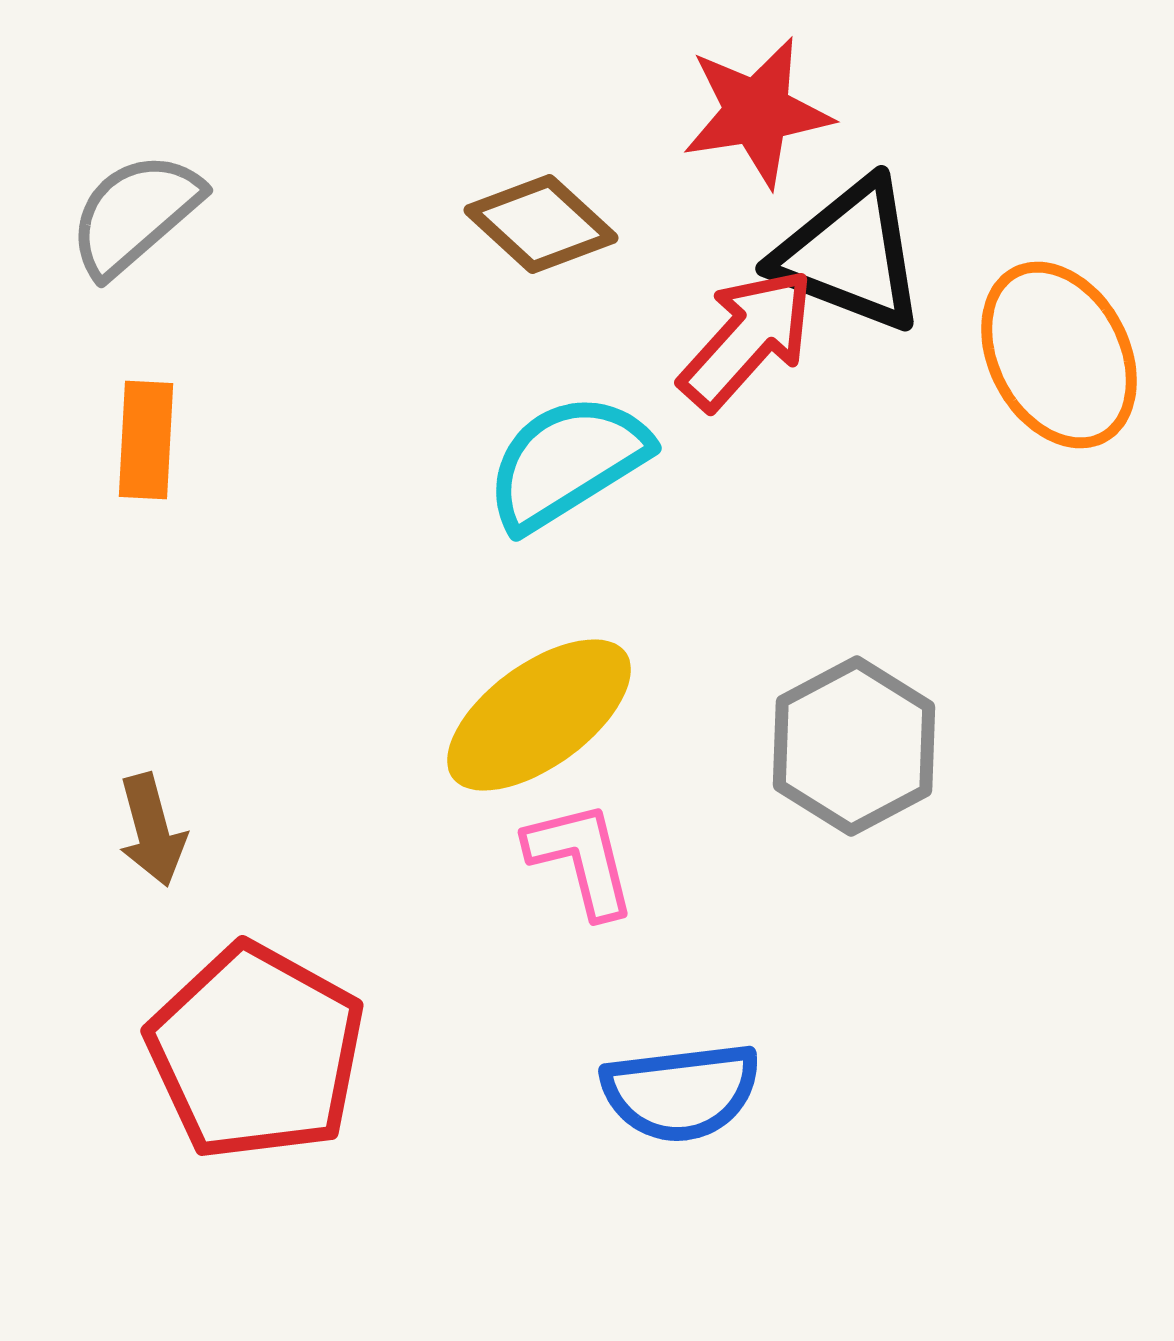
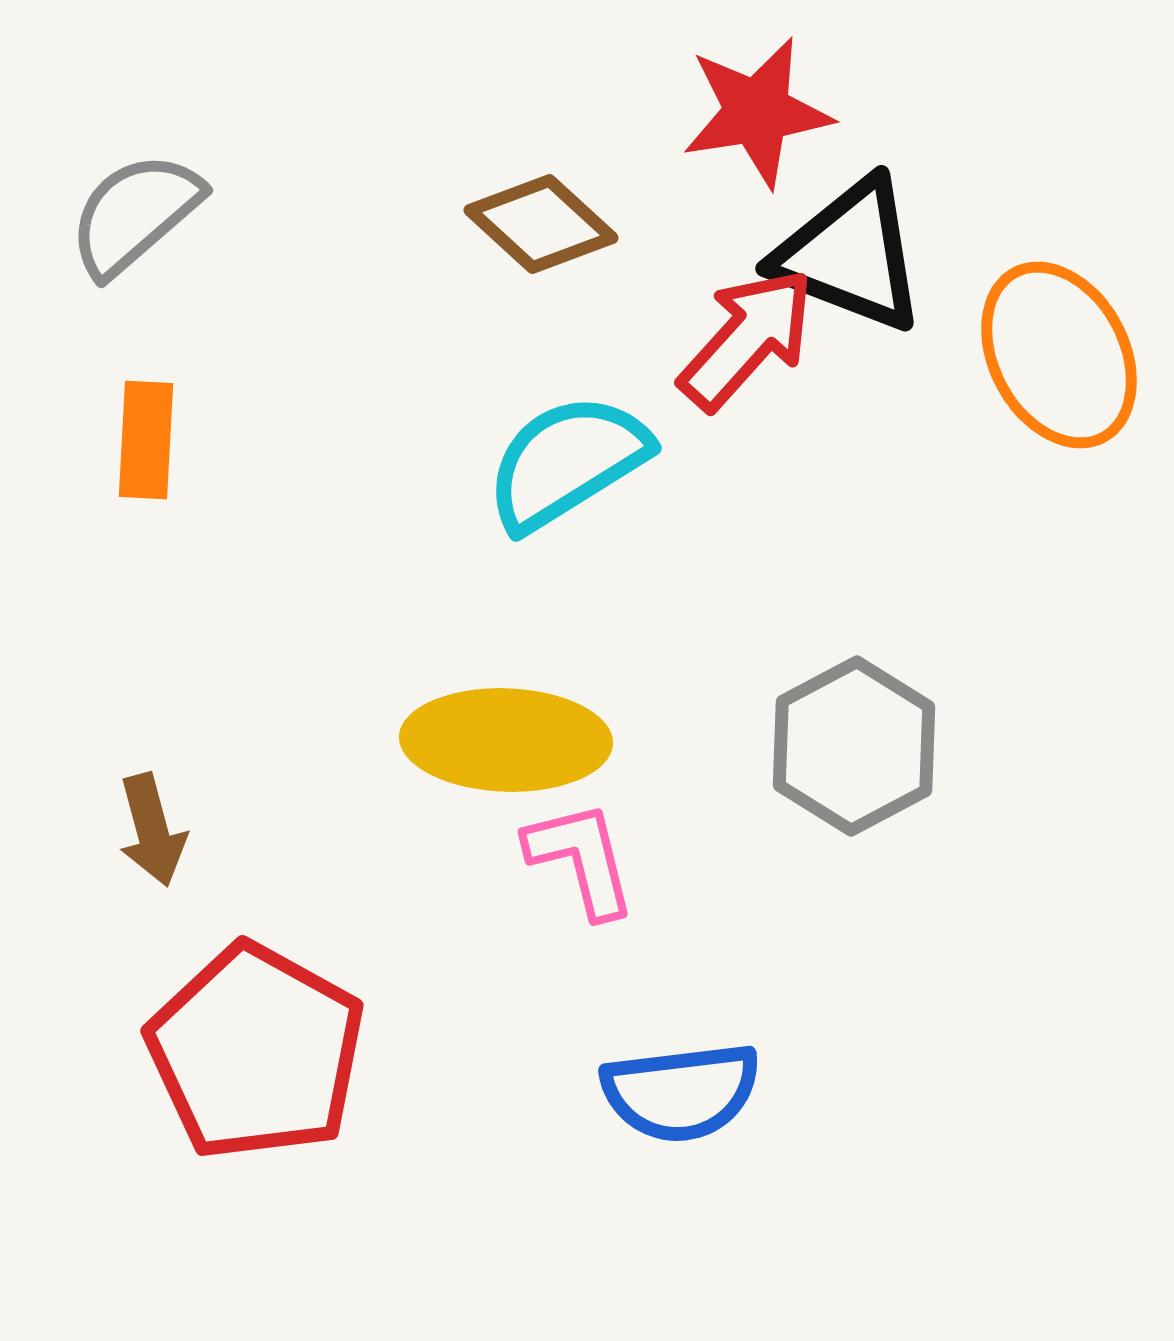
yellow ellipse: moved 33 px left, 25 px down; rotated 38 degrees clockwise
